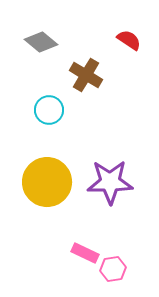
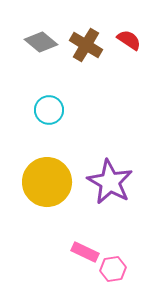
brown cross: moved 30 px up
purple star: rotated 30 degrees clockwise
pink rectangle: moved 1 px up
